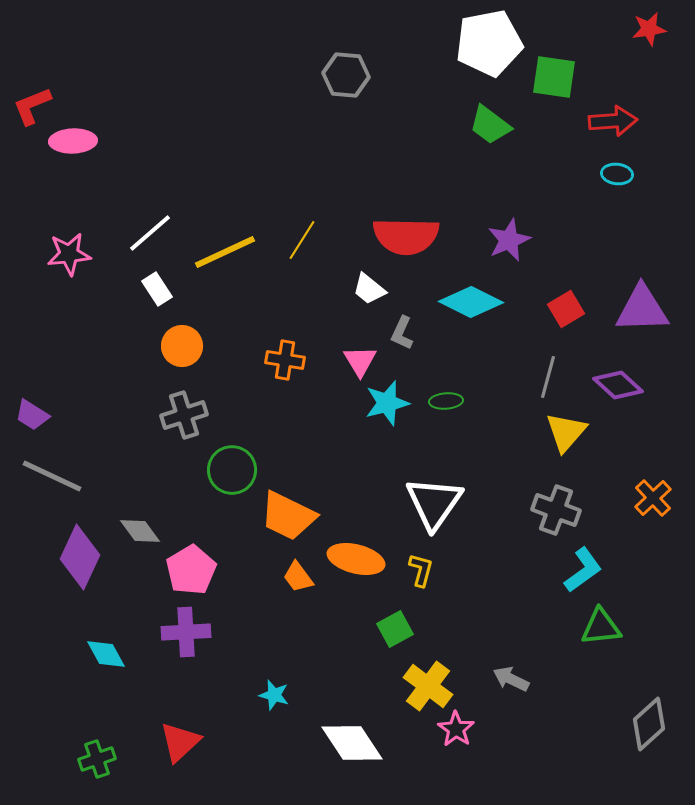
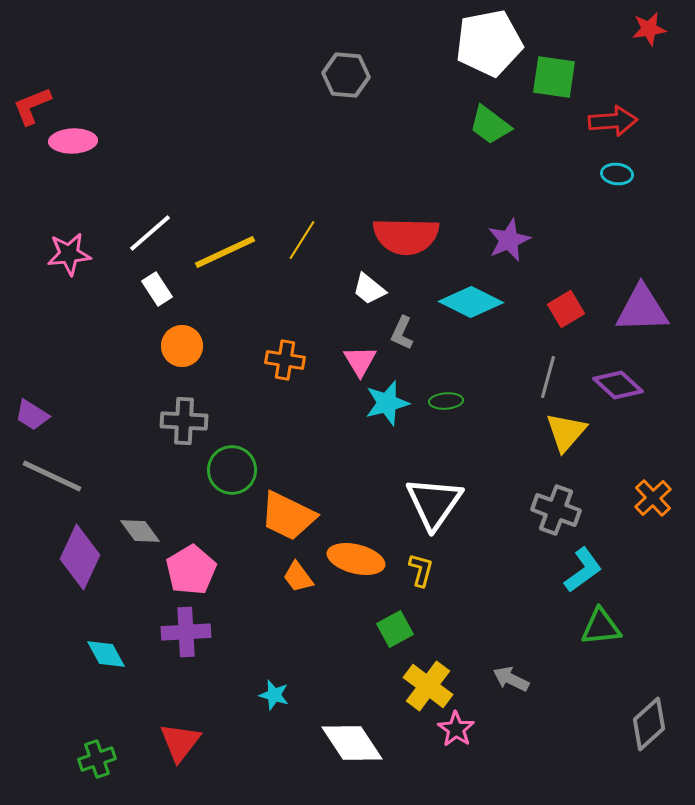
gray cross at (184, 415): moved 6 px down; rotated 21 degrees clockwise
red triangle at (180, 742): rotated 9 degrees counterclockwise
